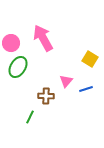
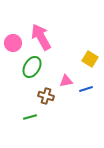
pink arrow: moved 2 px left, 1 px up
pink circle: moved 2 px right
green ellipse: moved 14 px right
pink triangle: rotated 40 degrees clockwise
brown cross: rotated 14 degrees clockwise
green line: rotated 48 degrees clockwise
